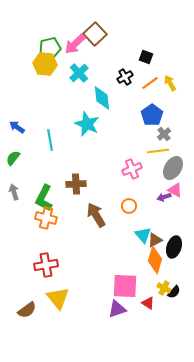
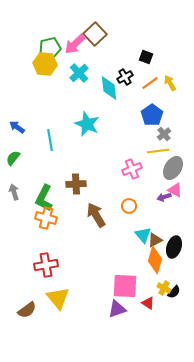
cyan diamond: moved 7 px right, 10 px up
